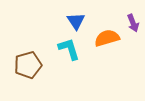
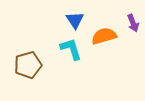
blue triangle: moved 1 px left, 1 px up
orange semicircle: moved 3 px left, 2 px up
cyan L-shape: moved 2 px right
